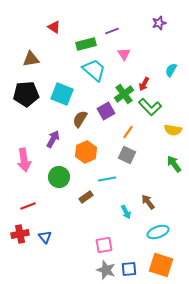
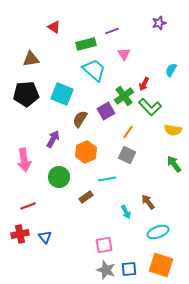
green cross: moved 2 px down
